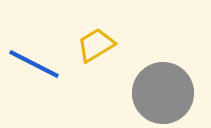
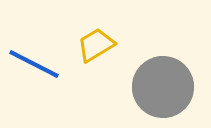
gray circle: moved 6 px up
